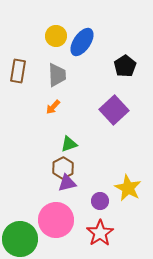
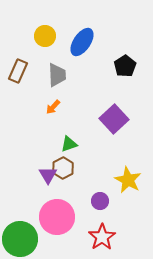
yellow circle: moved 11 px left
brown rectangle: rotated 15 degrees clockwise
purple square: moved 9 px down
purple triangle: moved 19 px left, 8 px up; rotated 48 degrees counterclockwise
yellow star: moved 8 px up
pink circle: moved 1 px right, 3 px up
red star: moved 2 px right, 4 px down
